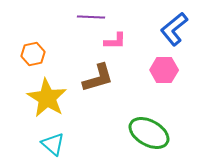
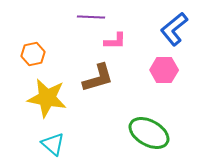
yellow star: rotated 21 degrees counterclockwise
